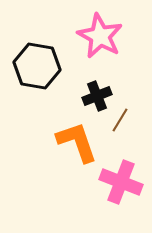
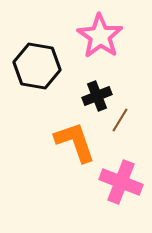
pink star: rotated 6 degrees clockwise
orange L-shape: moved 2 px left
